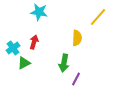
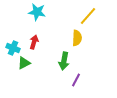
cyan star: moved 2 px left
yellow line: moved 10 px left, 1 px up
cyan cross: rotated 32 degrees counterclockwise
green arrow: moved 2 px up
purple line: moved 1 px down
